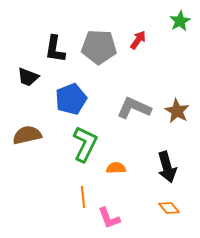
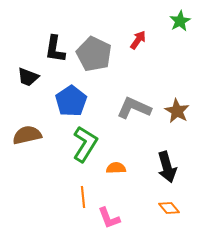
gray pentagon: moved 5 px left, 7 px down; rotated 24 degrees clockwise
blue pentagon: moved 2 px down; rotated 12 degrees counterclockwise
green L-shape: rotated 6 degrees clockwise
